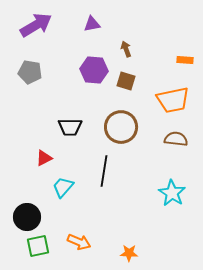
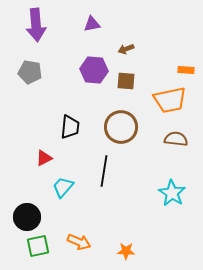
purple arrow: rotated 116 degrees clockwise
brown arrow: rotated 91 degrees counterclockwise
orange rectangle: moved 1 px right, 10 px down
brown square: rotated 12 degrees counterclockwise
orange trapezoid: moved 3 px left
black trapezoid: rotated 85 degrees counterclockwise
orange star: moved 3 px left, 2 px up
